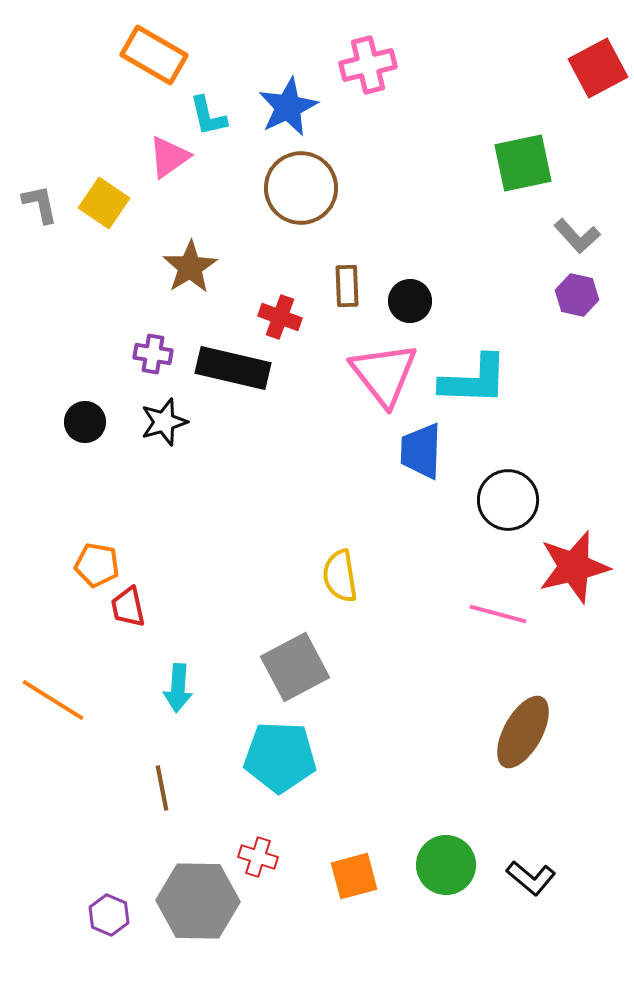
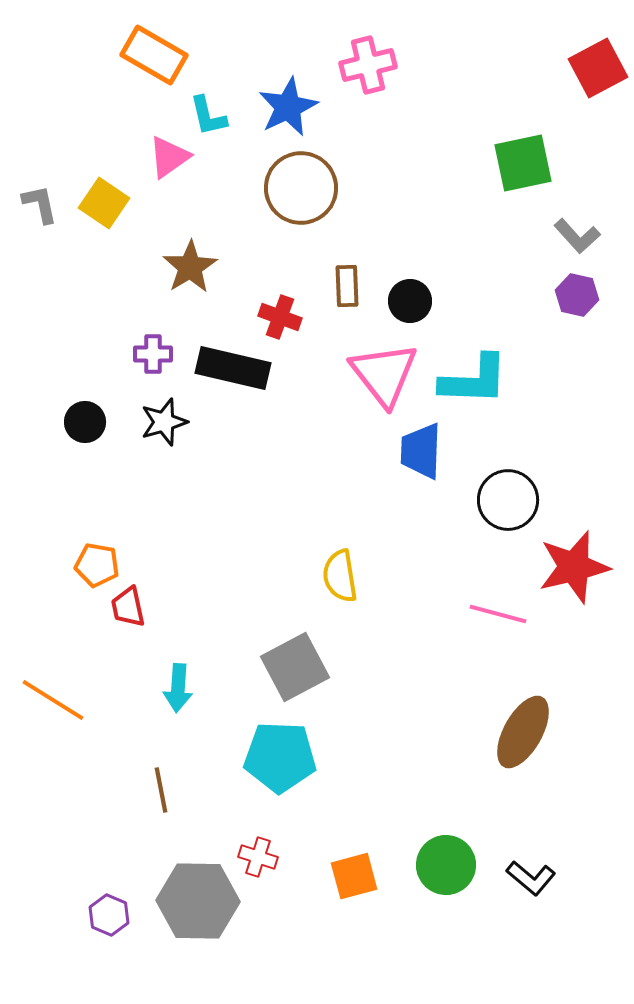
purple cross at (153, 354): rotated 9 degrees counterclockwise
brown line at (162, 788): moved 1 px left, 2 px down
